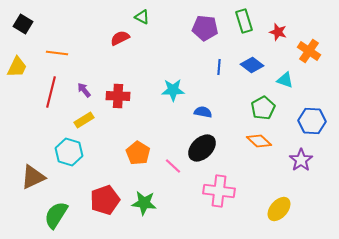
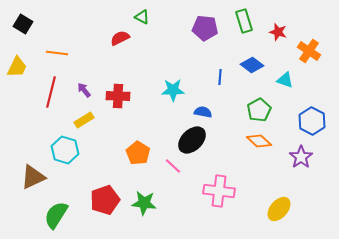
blue line: moved 1 px right, 10 px down
green pentagon: moved 4 px left, 2 px down
blue hexagon: rotated 24 degrees clockwise
black ellipse: moved 10 px left, 8 px up
cyan hexagon: moved 4 px left, 2 px up
purple star: moved 3 px up
